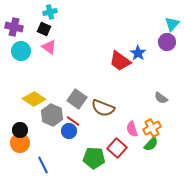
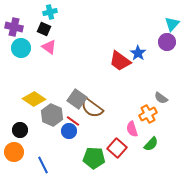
cyan circle: moved 3 px up
brown semicircle: moved 11 px left; rotated 15 degrees clockwise
orange cross: moved 4 px left, 14 px up
orange circle: moved 6 px left, 9 px down
